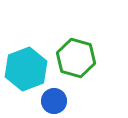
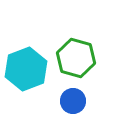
blue circle: moved 19 px right
